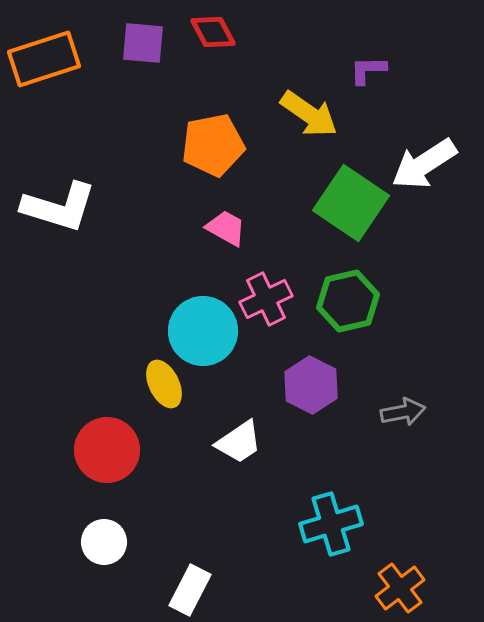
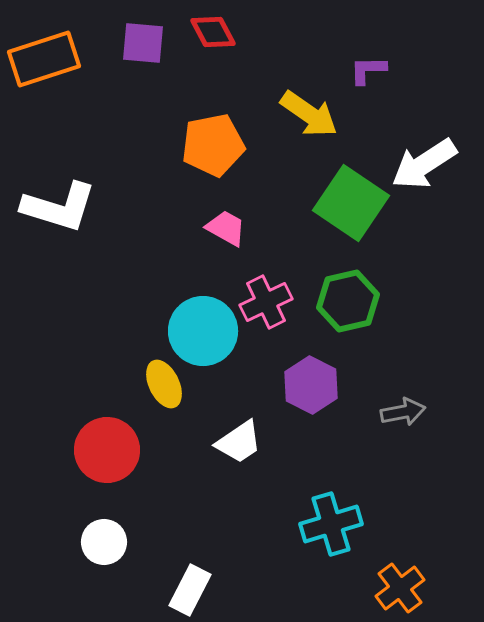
pink cross: moved 3 px down
